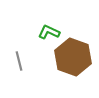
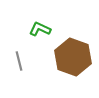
green L-shape: moved 9 px left, 3 px up
